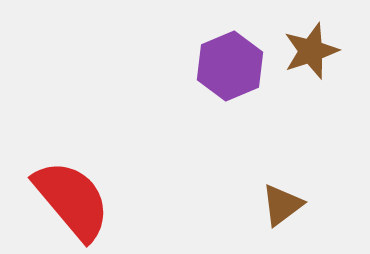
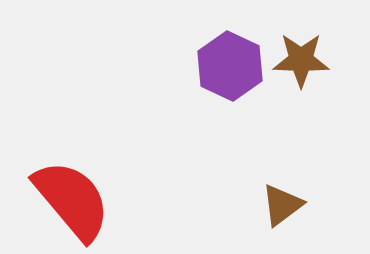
brown star: moved 10 px left, 9 px down; rotated 20 degrees clockwise
purple hexagon: rotated 12 degrees counterclockwise
